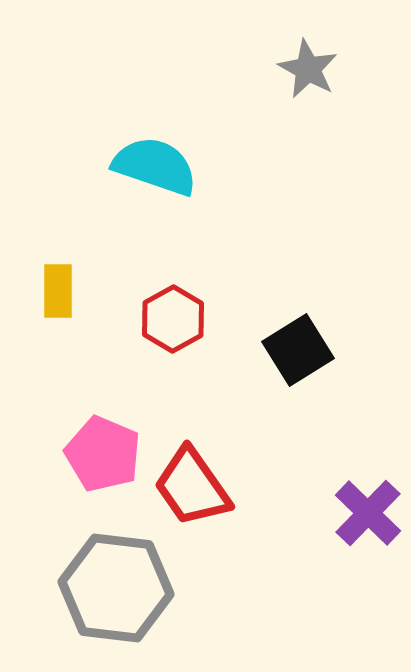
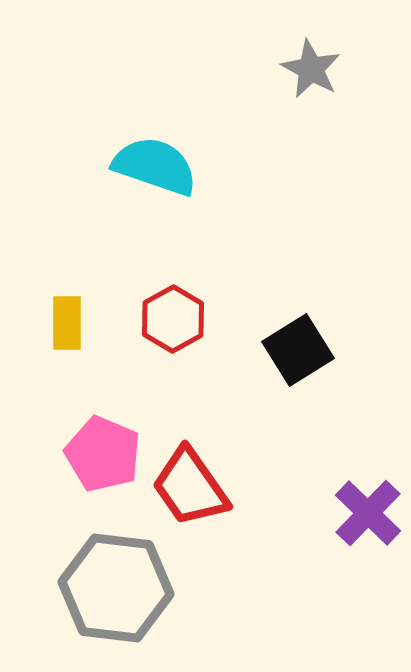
gray star: moved 3 px right
yellow rectangle: moved 9 px right, 32 px down
red trapezoid: moved 2 px left
